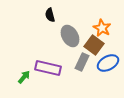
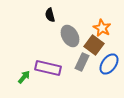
blue ellipse: moved 1 px right, 1 px down; rotated 25 degrees counterclockwise
